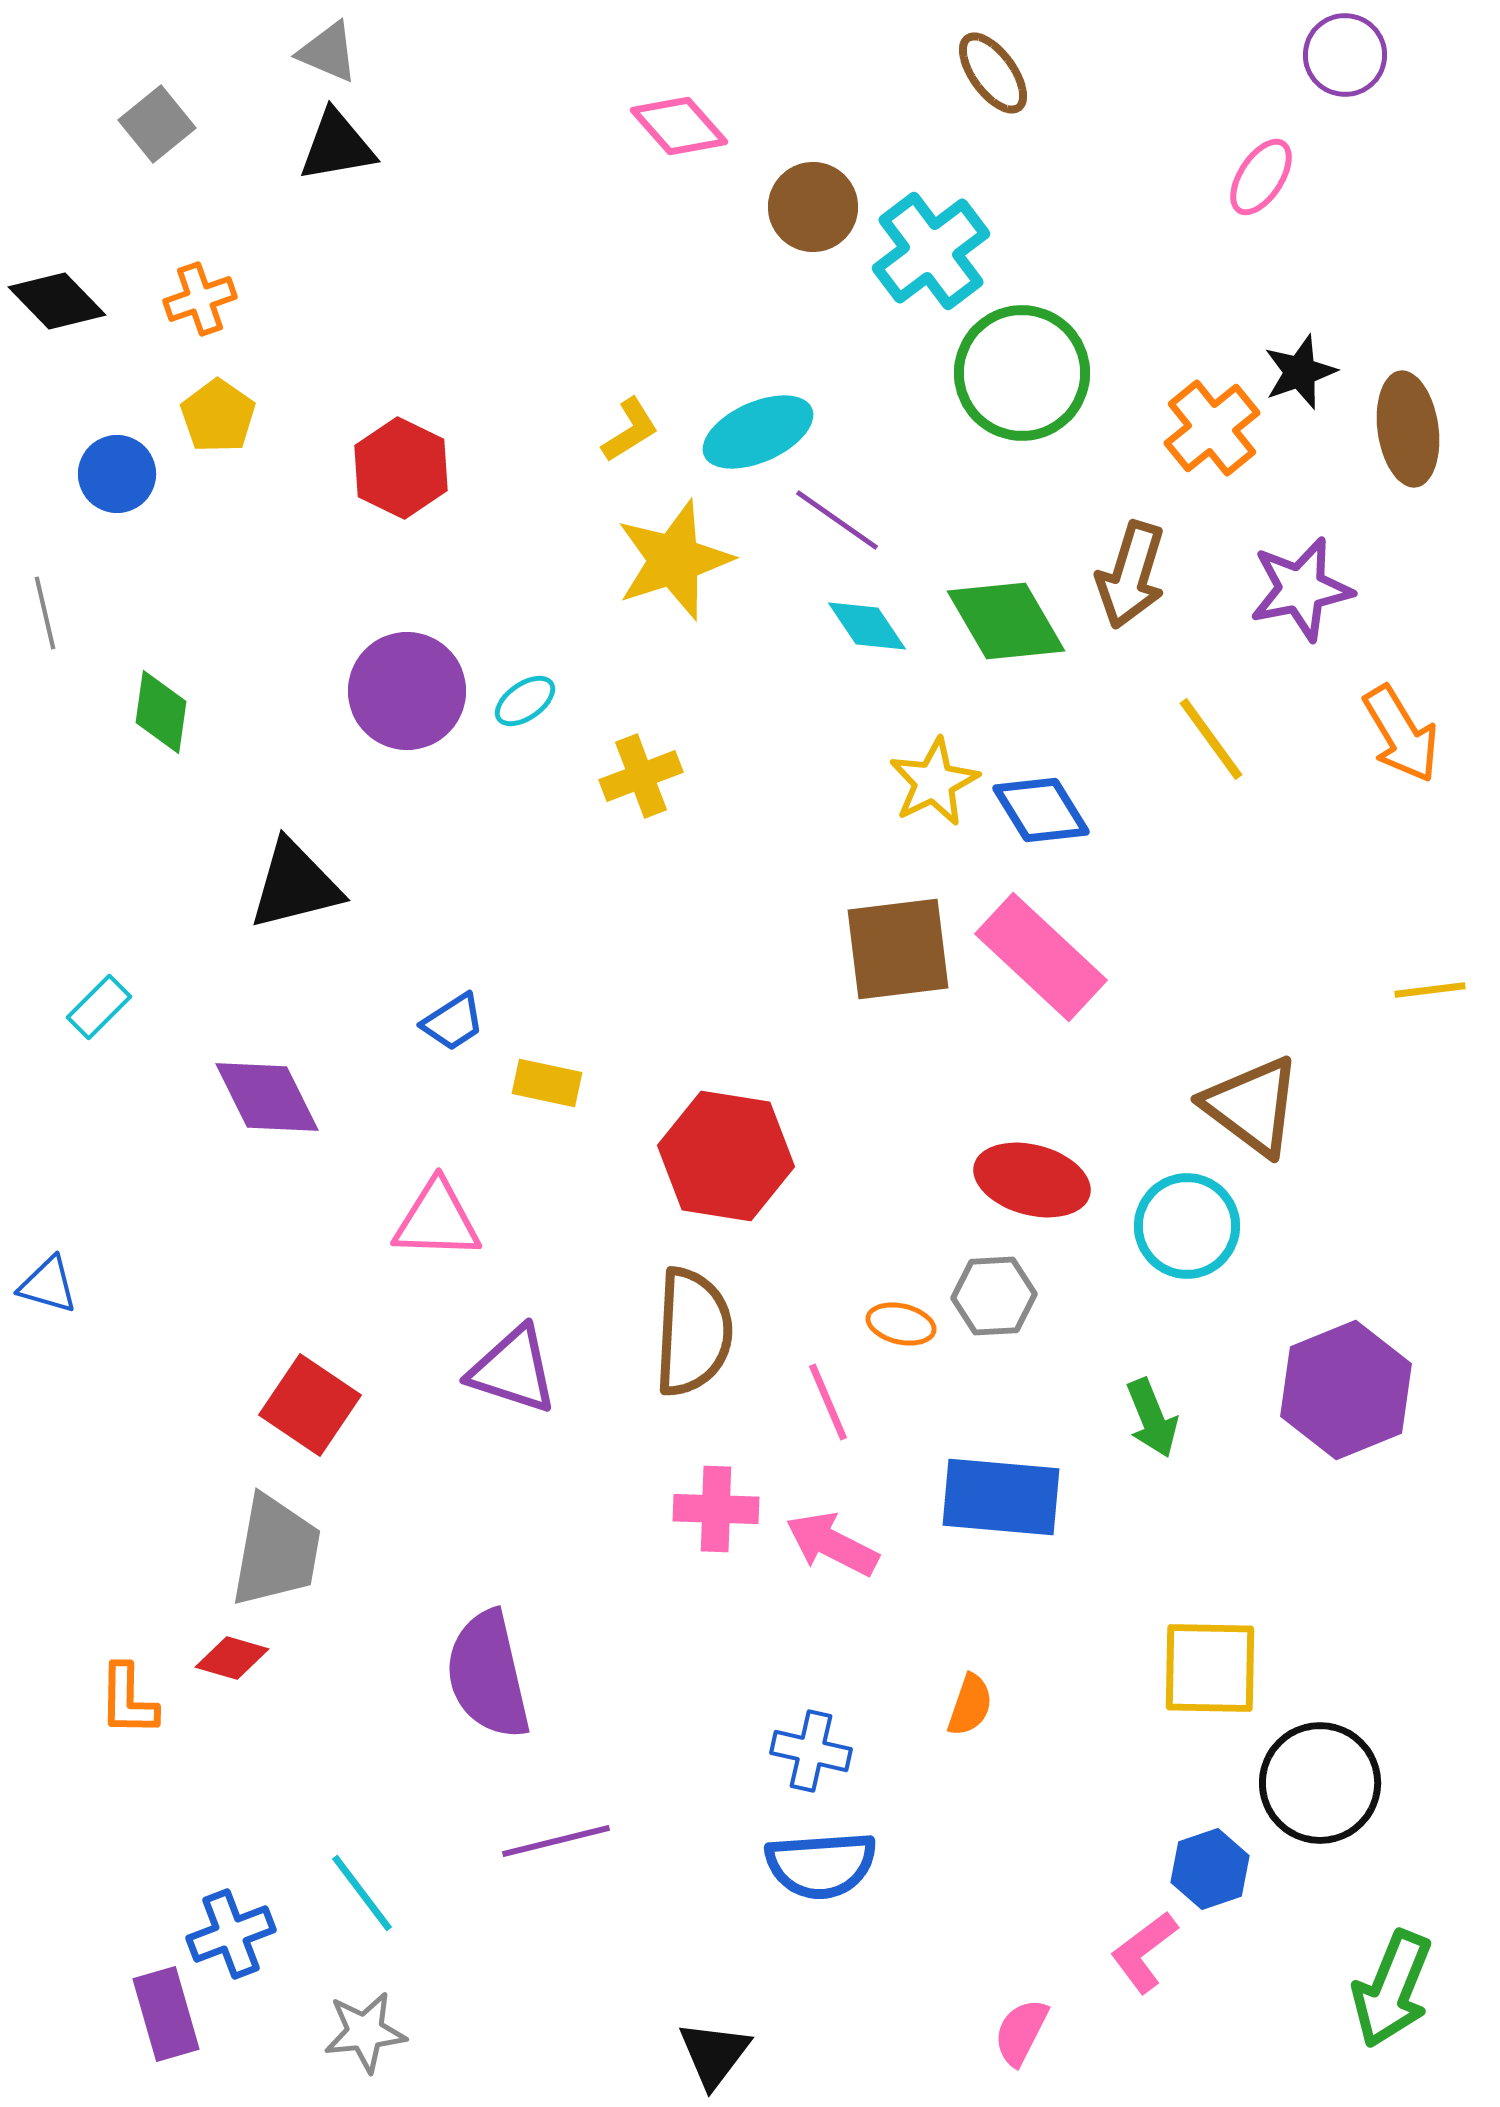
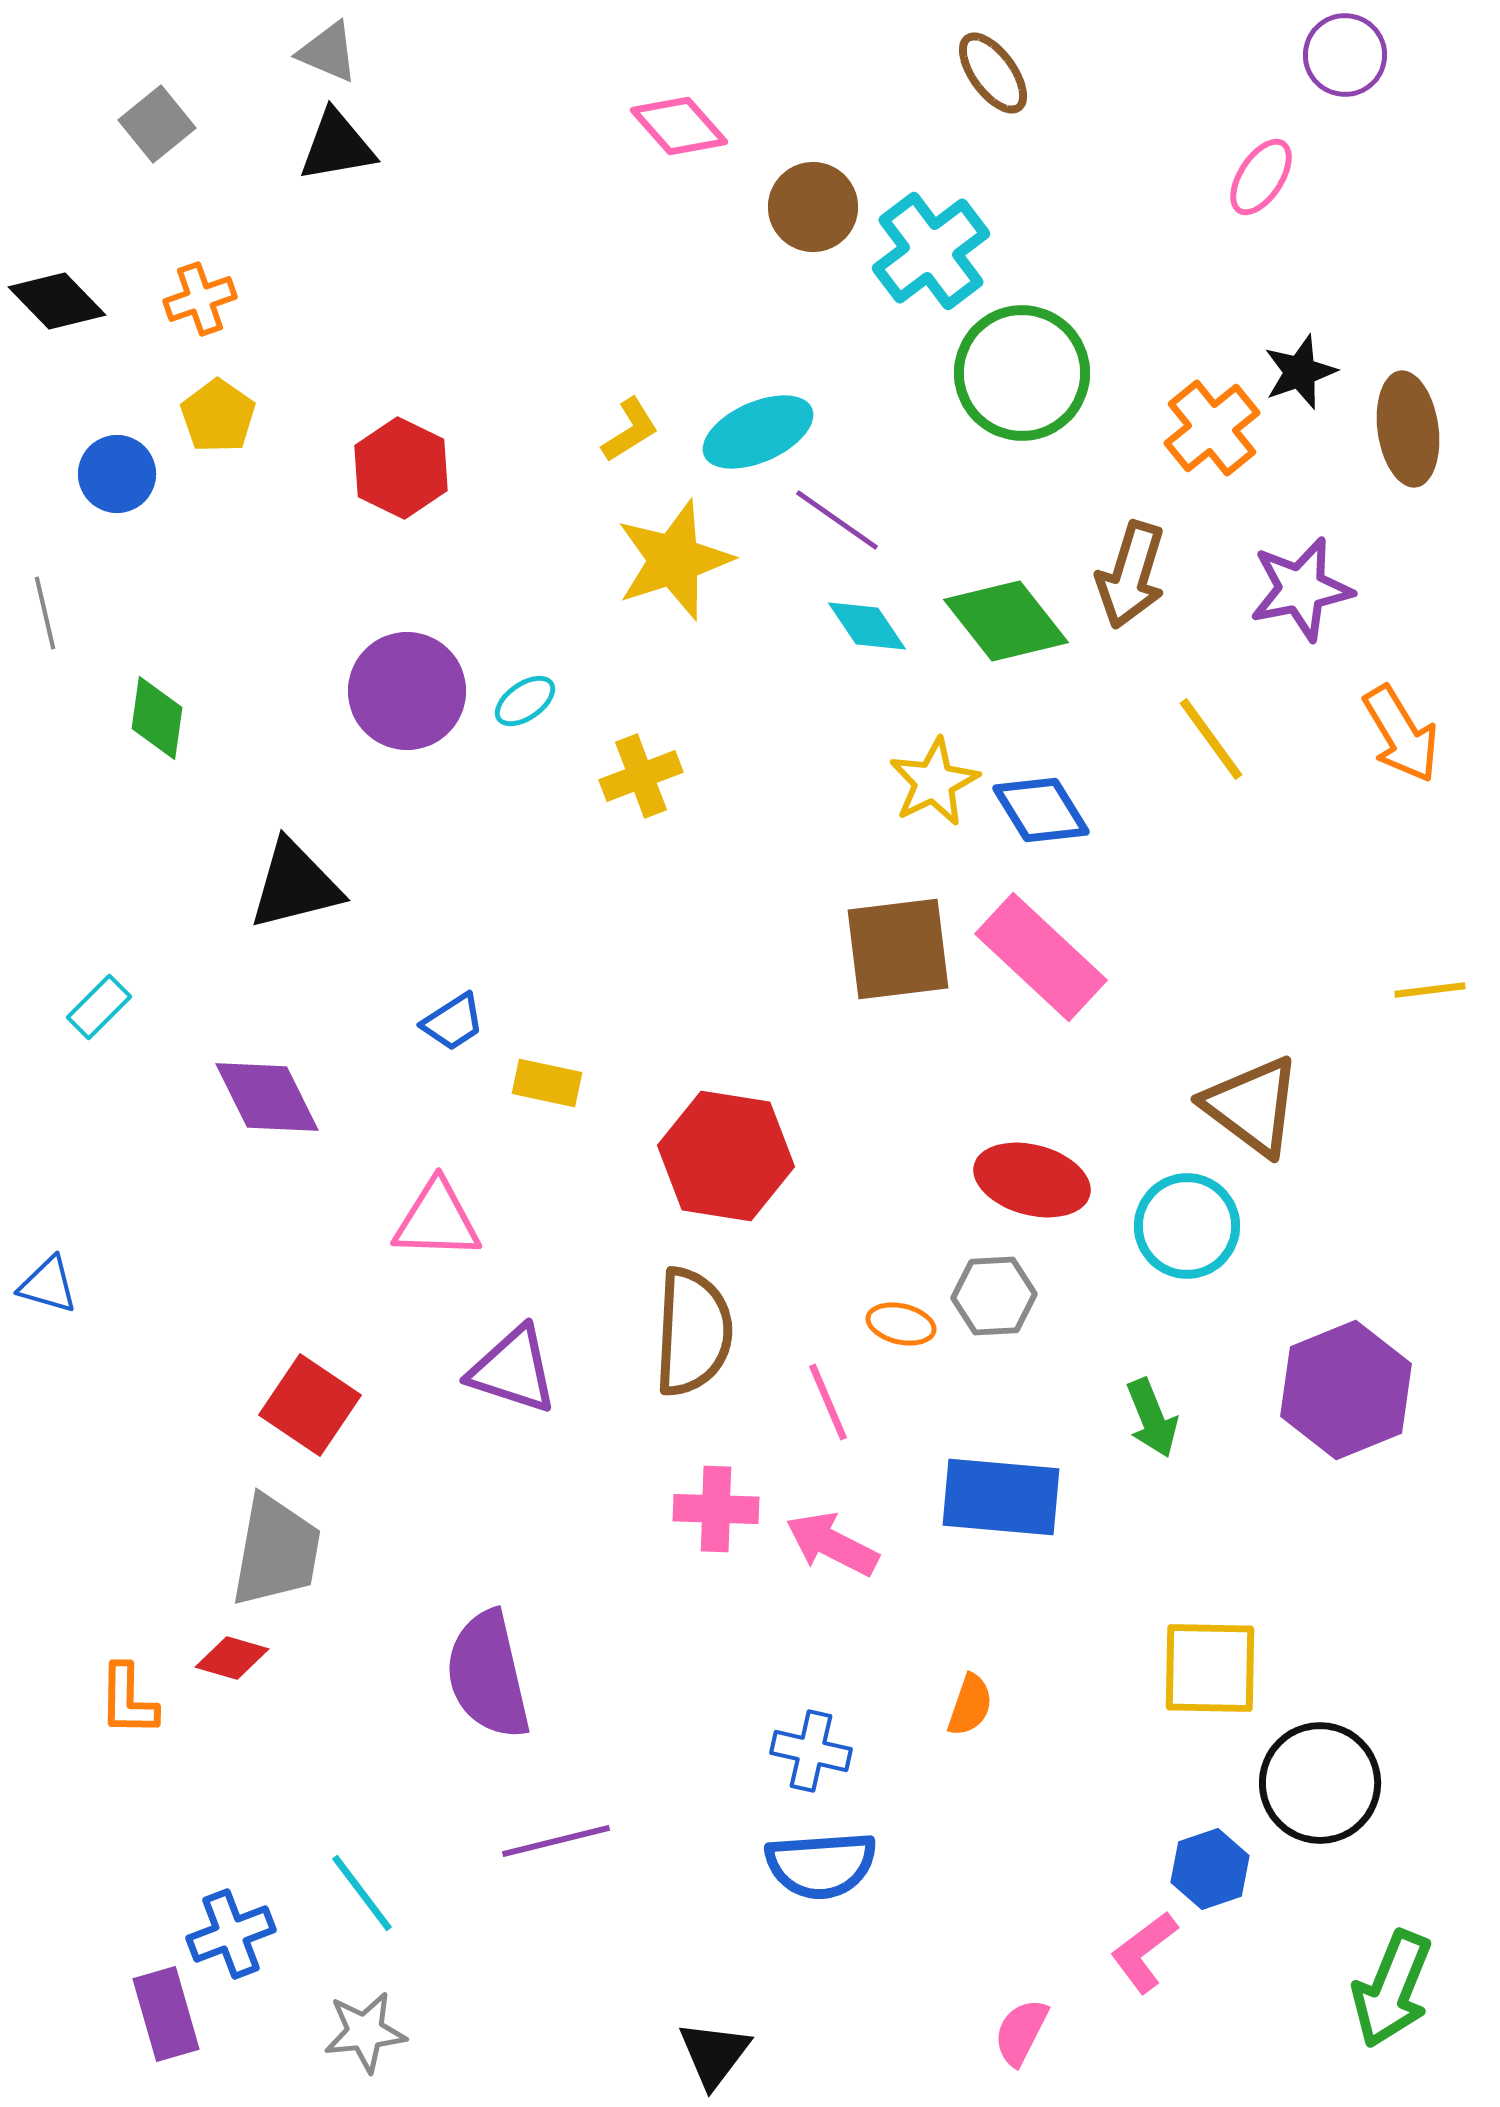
green diamond at (1006, 621): rotated 8 degrees counterclockwise
green diamond at (161, 712): moved 4 px left, 6 px down
